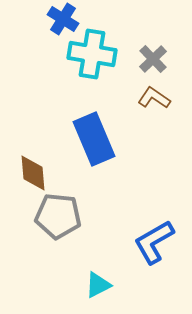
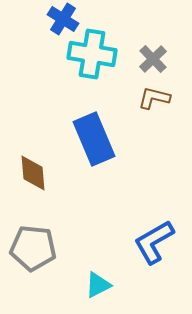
brown L-shape: rotated 20 degrees counterclockwise
gray pentagon: moved 25 px left, 32 px down
